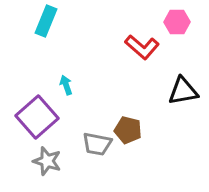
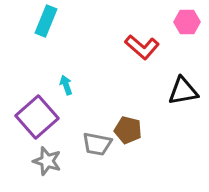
pink hexagon: moved 10 px right
